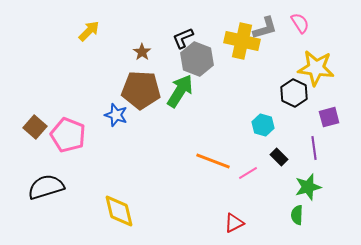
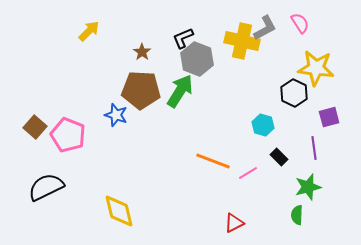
gray L-shape: rotated 12 degrees counterclockwise
black semicircle: rotated 9 degrees counterclockwise
